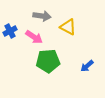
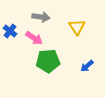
gray arrow: moved 1 px left, 1 px down
yellow triangle: moved 9 px right; rotated 30 degrees clockwise
blue cross: rotated 24 degrees counterclockwise
pink arrow: moved 1 px down
